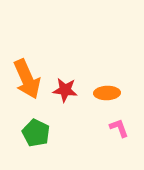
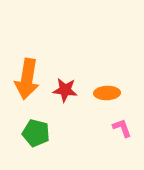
orange arrow: rotated 33 degrees clockwise
pink L-shape: moved 3 px right
green pentagon: rotated 12 degrees counterclockwise
